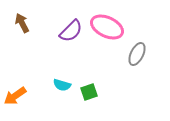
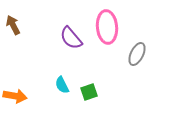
brown arrow: moved 9 px left, 2 px down
pink ellipse: rotated 60 degrees clockwise
purple semicircle: moved 7 px down; rotated 95 degrees clockwise
cyan semicircle: rotated 48 degrees clockwise
orange arrow: rotated 135 degrees counterclockwise
